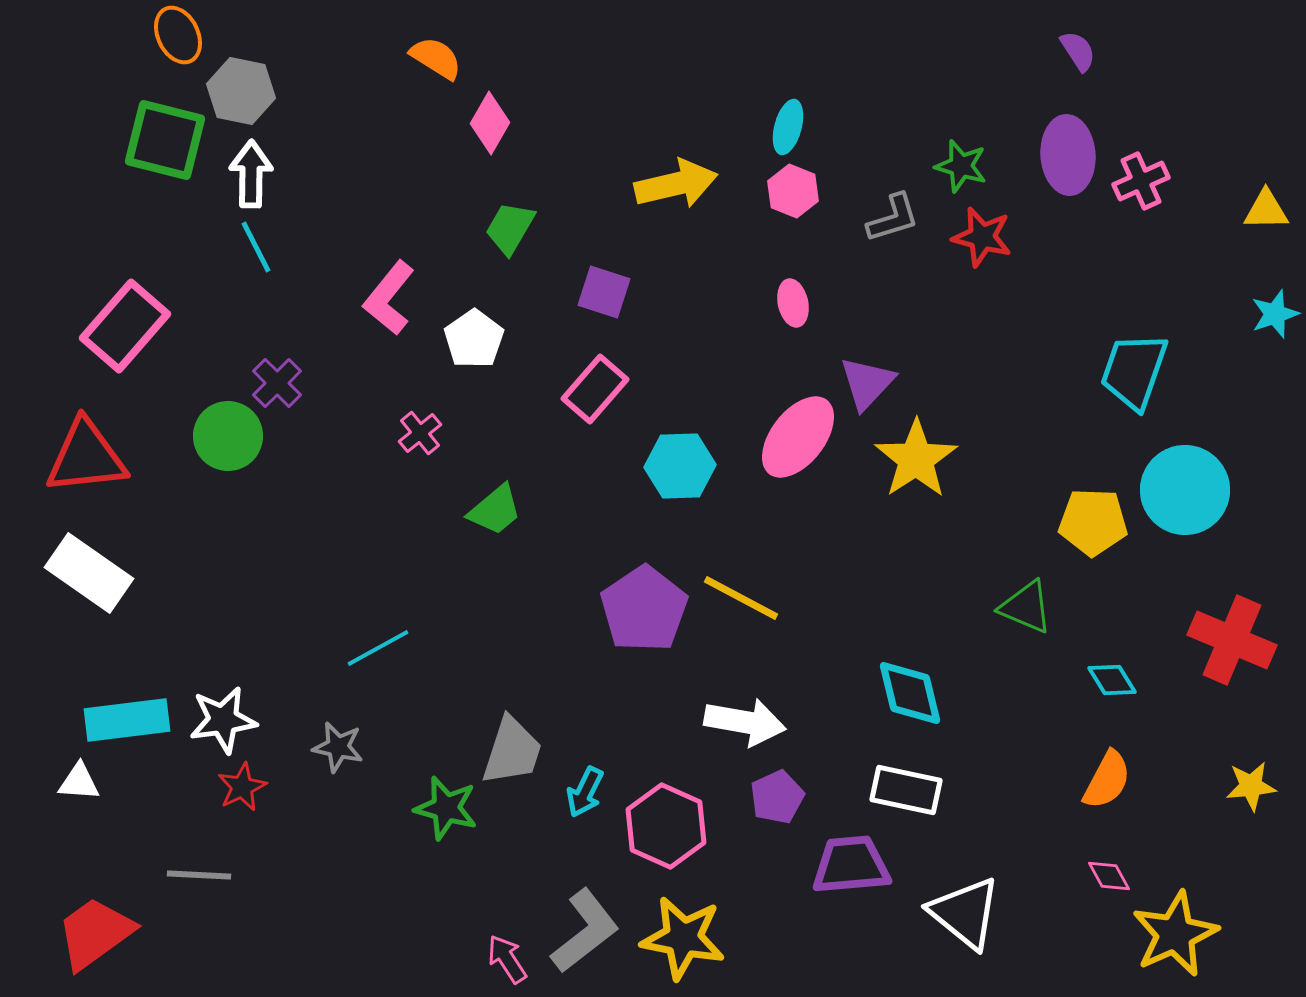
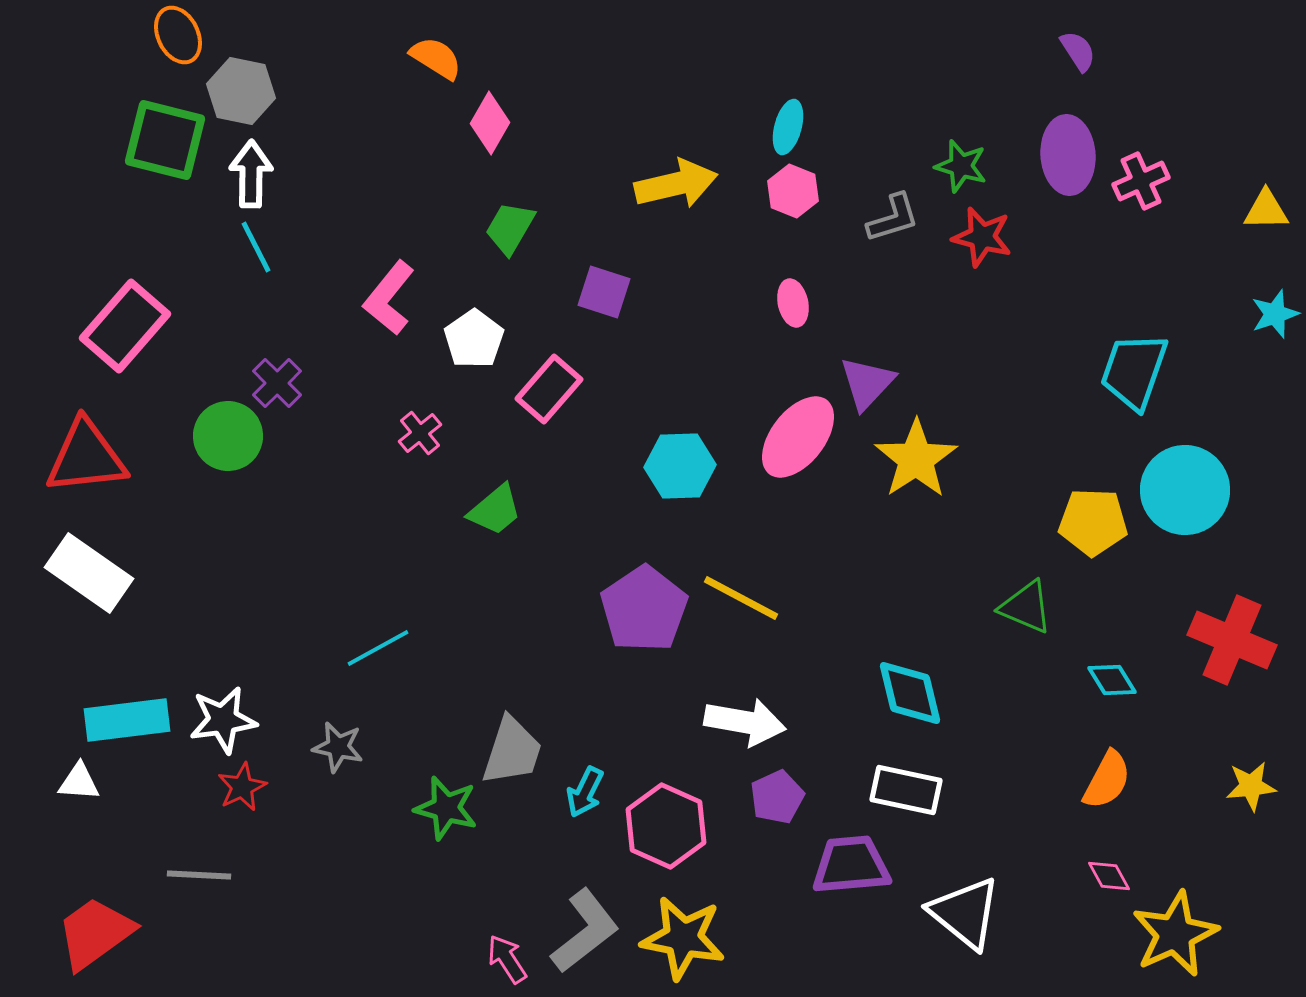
pink rectangle at (595, 389): moved 46 px left
